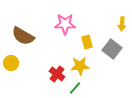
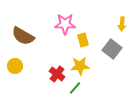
yellow rectangle: moved 4 px left, 2 px up
yellow circle: moved 4 px right, 3 px down
